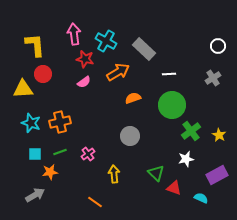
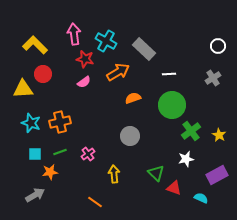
yellow L-shape: rotated 40 degrees counterclockwise
